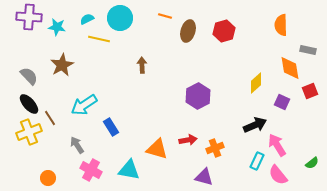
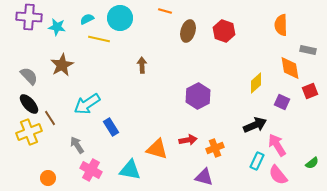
orange line: moved 5 px up
red hexagon: rotated 25 degrees counterclockwise
cyan arrow: moved 3 px right, 1 px up
cyan triangle: moved 1 px right
